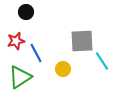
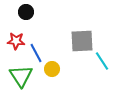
red star: rotated 18 degrees clockwise
yellow circle: moved 11 px left
green triangle: moved 1 px right, 1 px up; rotated 30 degrees counterclockwise
